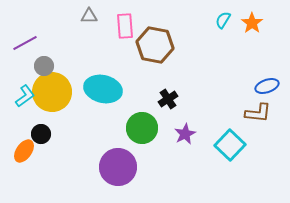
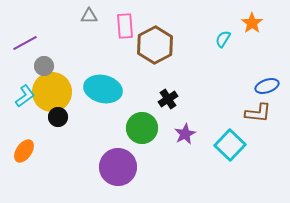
cyan semicircle: moved 19 px down
brown hexagon: rotated 21 degrees clockwise
black circle: moved 17 px right, 17 px up
